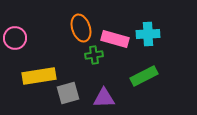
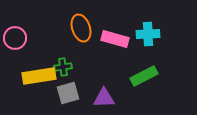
green cross: moved 31 px left, 12 px down
